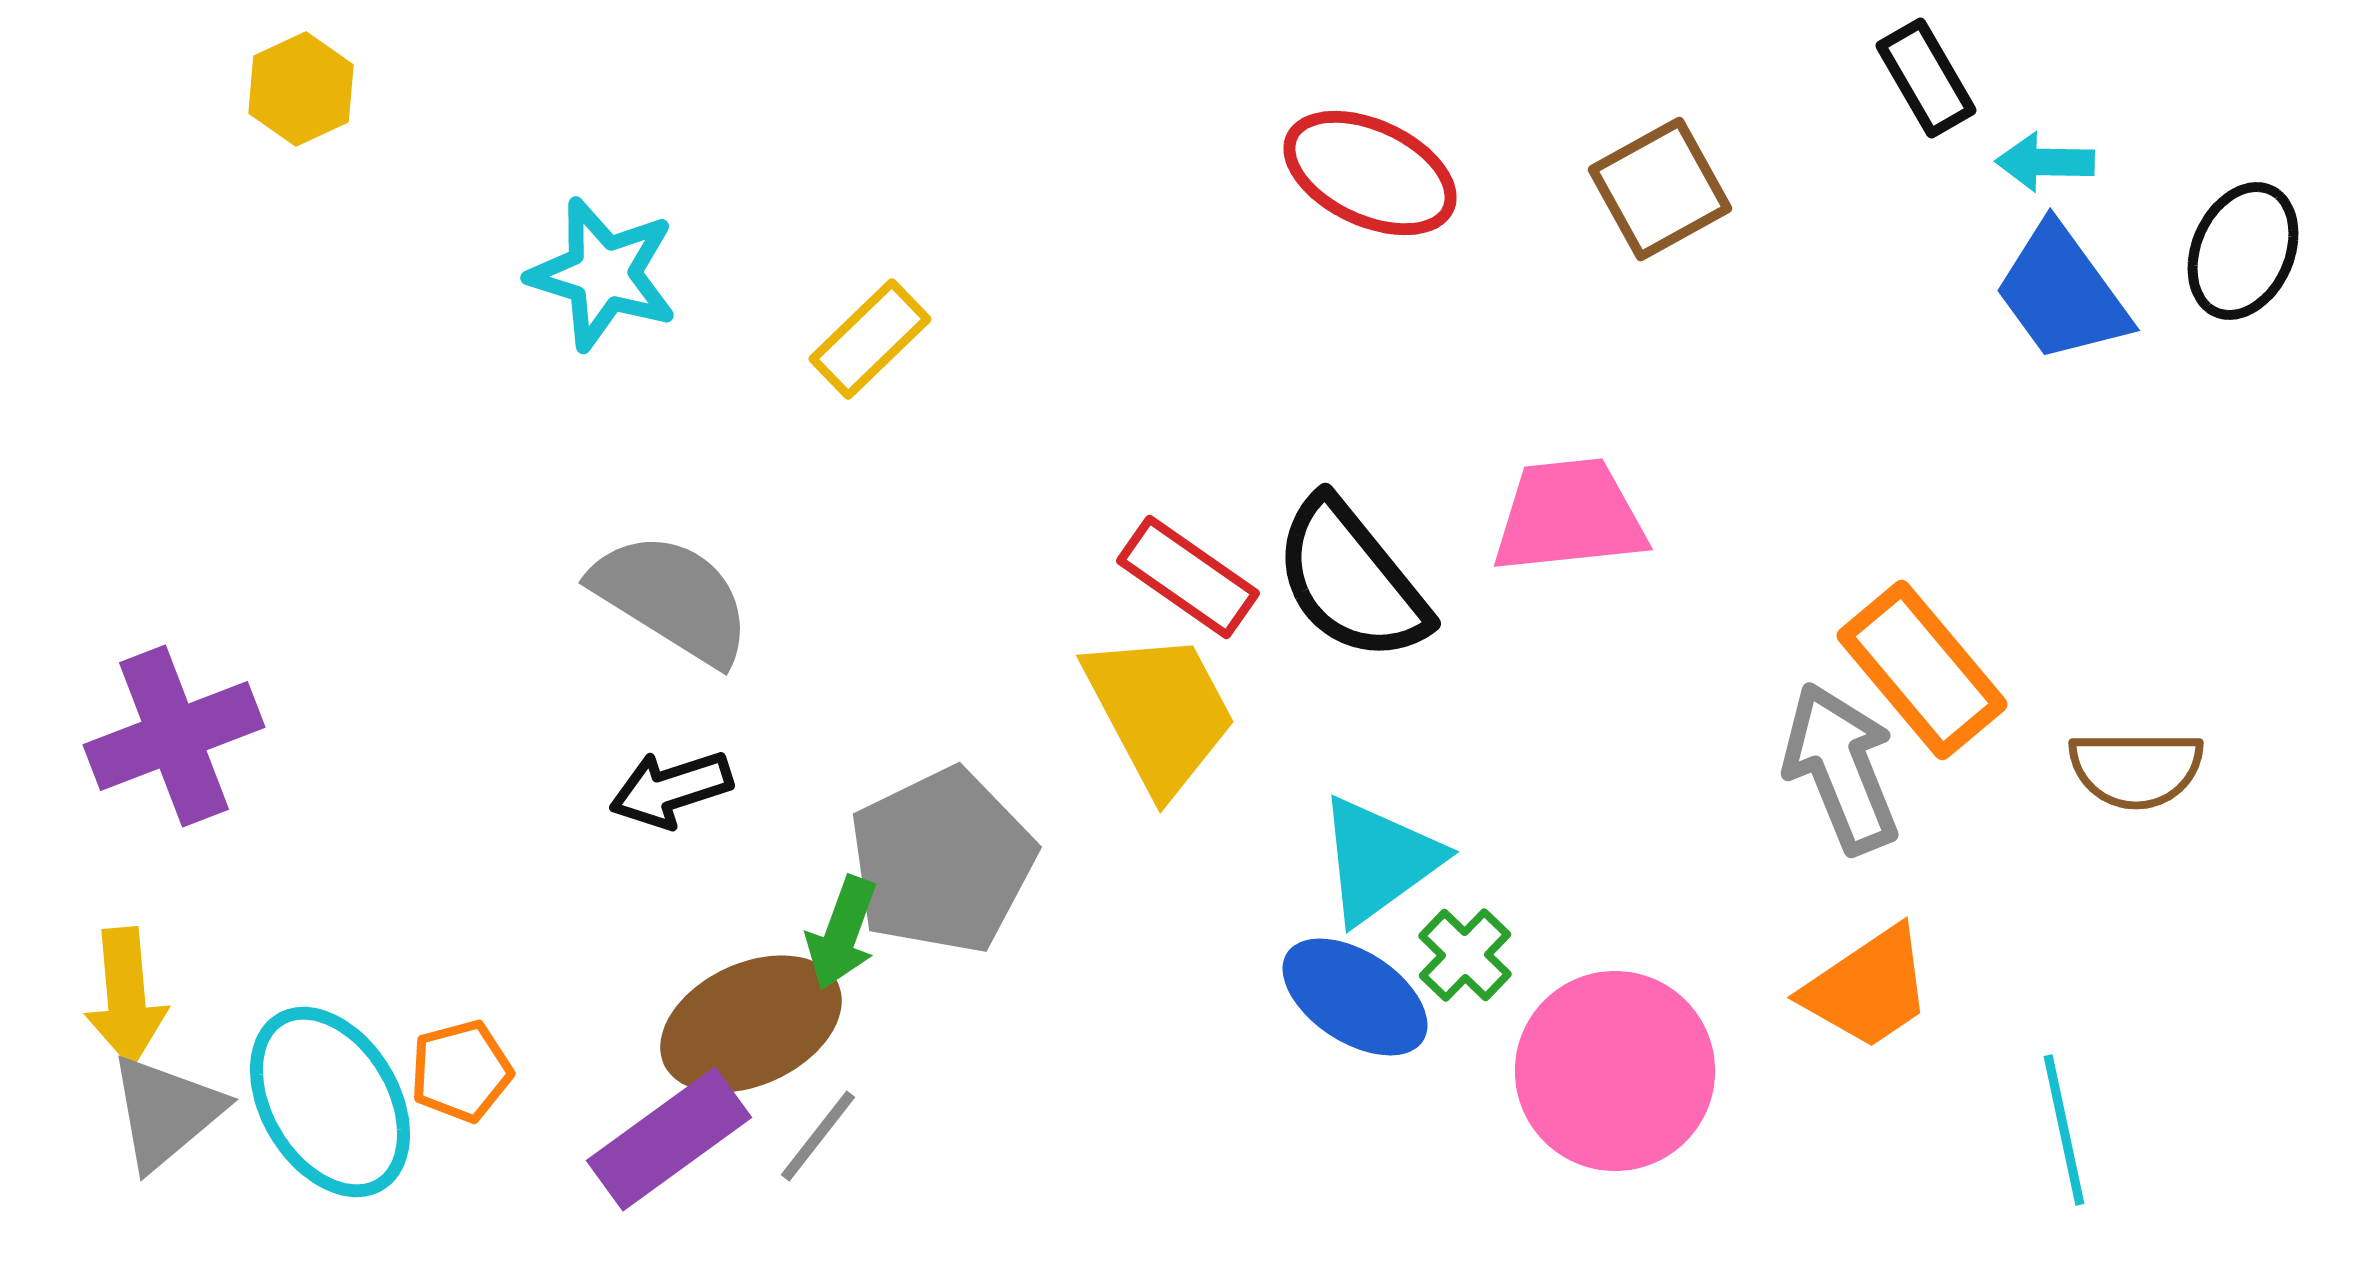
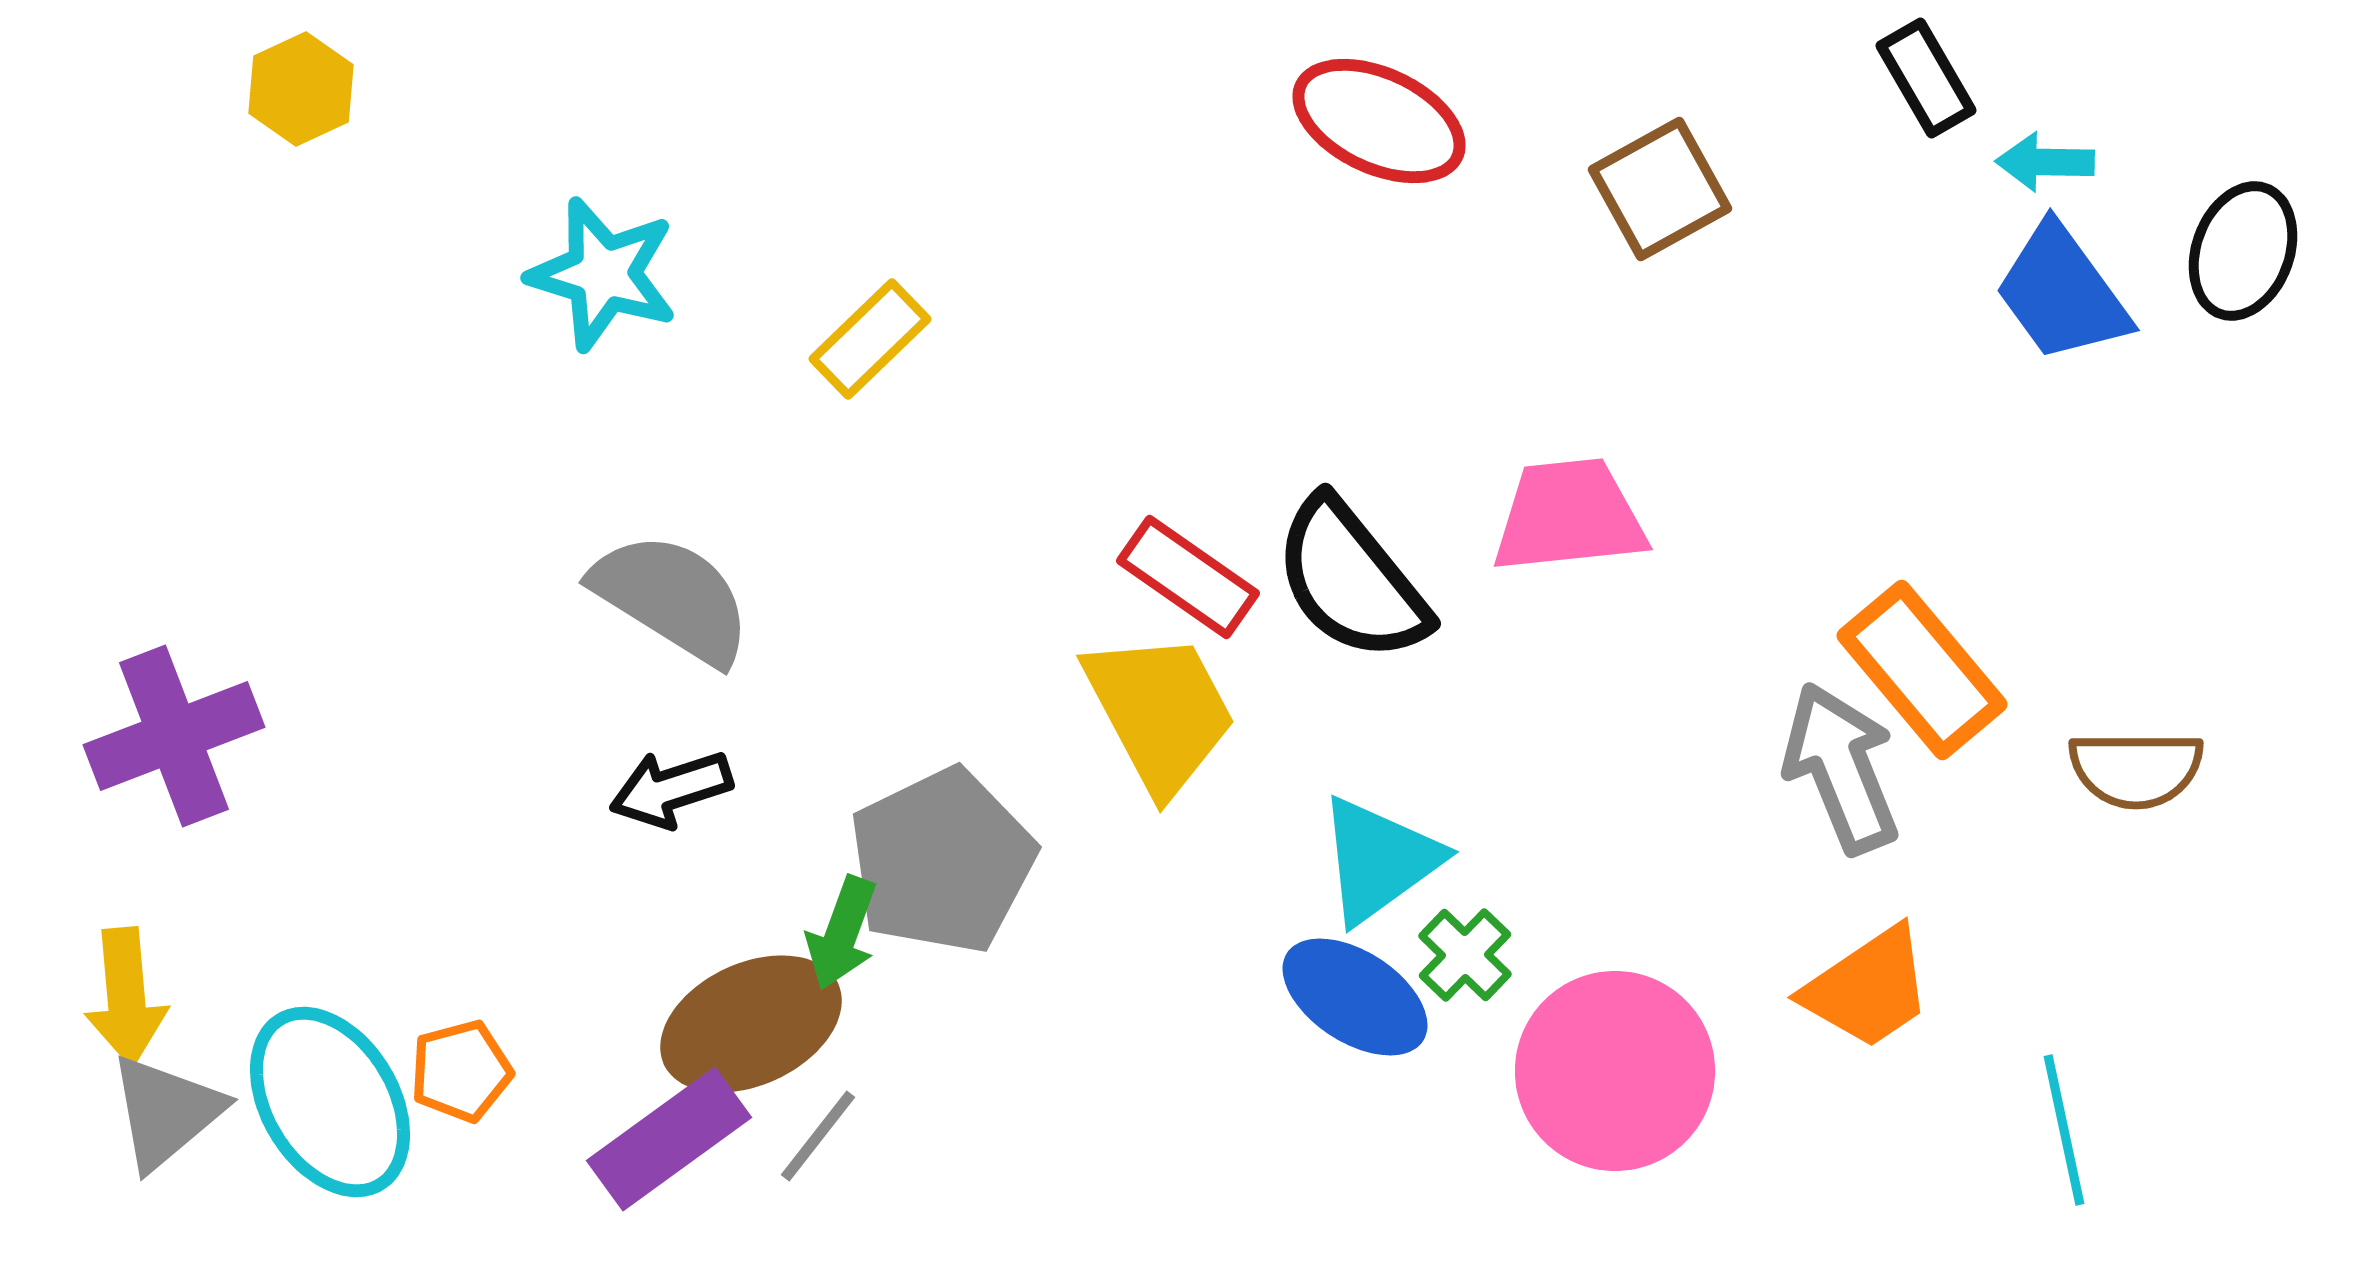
red ellipse: moved 9 px right, 52 px up
black ellipse: rotated 4 degrees counterclockwise
